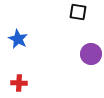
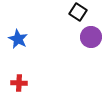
black square: rotated 24 degrees clockwise
purple circle: moved 17 px up
